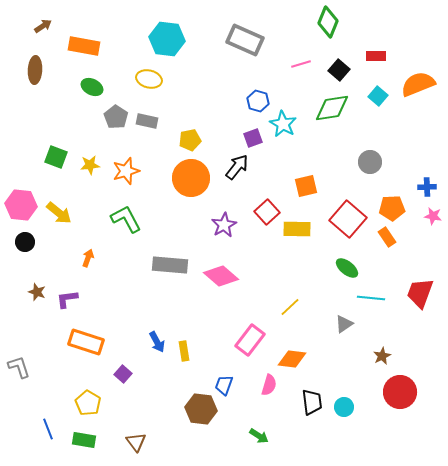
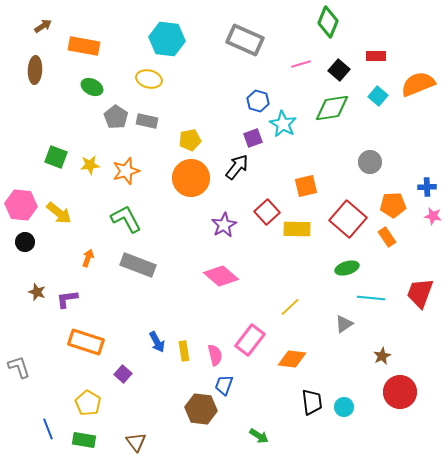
orange pentagon at (392, 208): moved 1 px right, 3 px up
gray rectangle at (170, 265): moved 32 px left; rotated 16 degrees clockwise
green ellipse at (347, 268): rotated 55 degrees counterclockwise
pink semicircle at (269, 385): moved 54 px left, 30 px up; rotated 30 degrees counterclockwise
